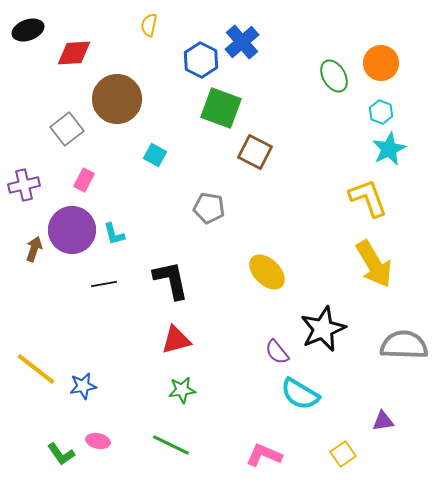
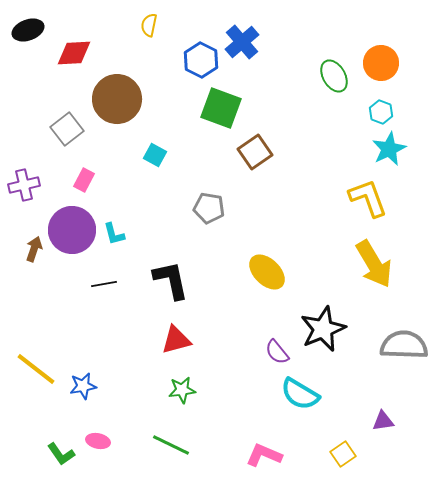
brown square: rotated 28 degrees clockwise
